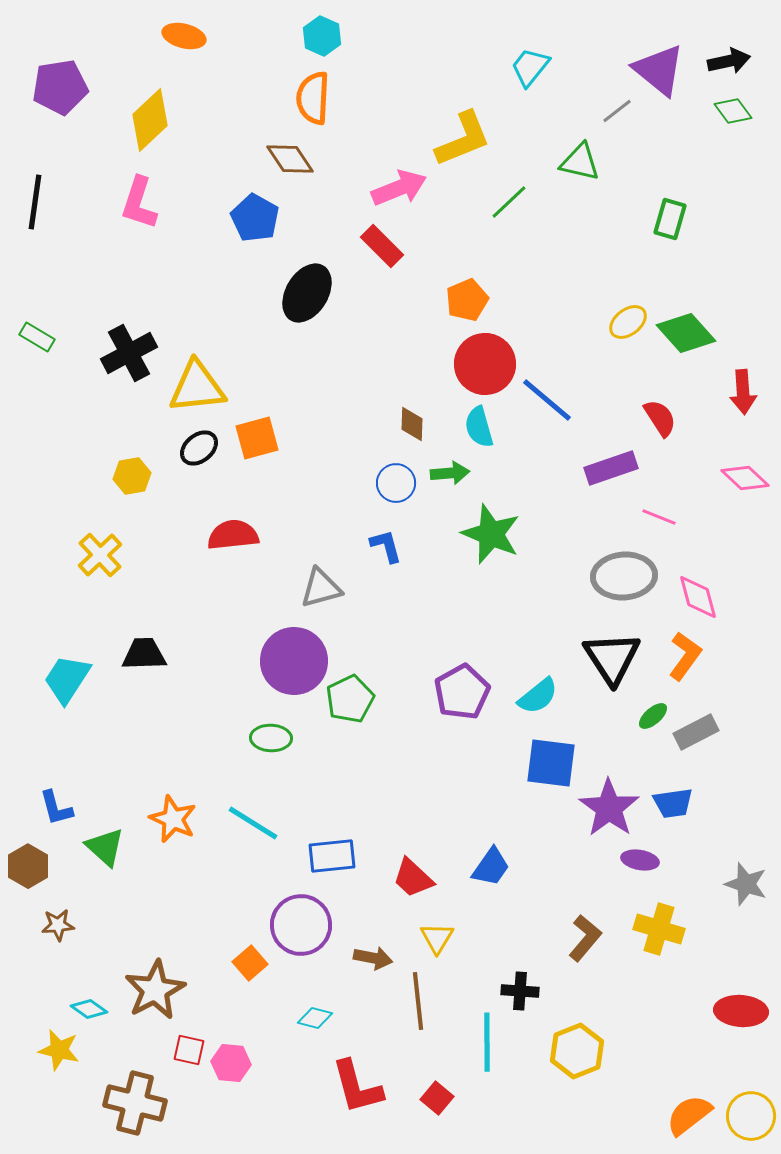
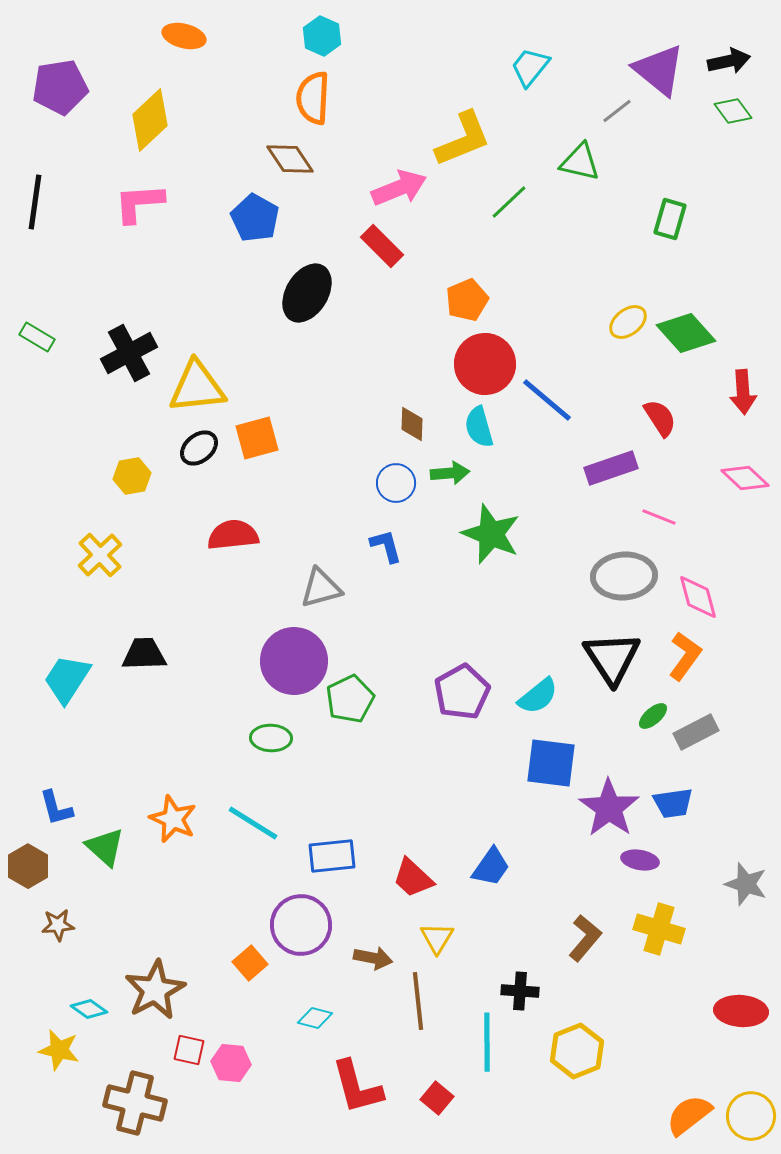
pink L-shape at (139, 203): rotated 68 degrees clockwise
